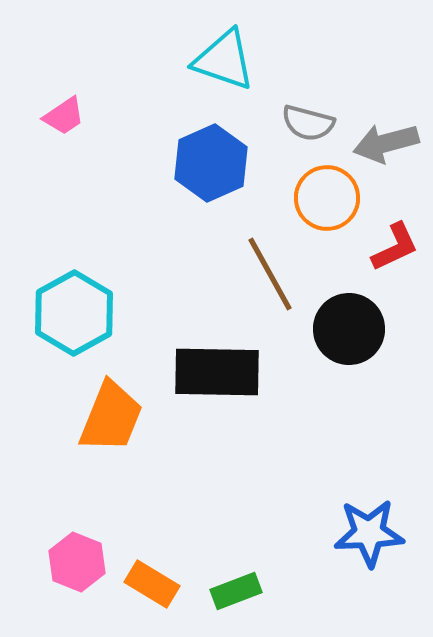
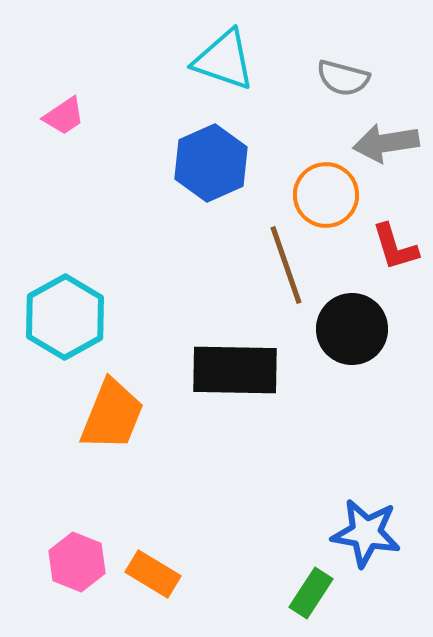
gray semicircle: moved 35 px right, 45 px up
gray arrow: rotated 6 degrees clockwise
orange circle: moved 1 px left, 3 px up
red L-shape: rotated 98 degrees clockwise
brown line: moved 16 px right, 9 px up; rotated 10 degrees clockwise
cyan hexagon: moved 9 px left, 4 px down
black circle: moved 3 px right
black rectangle: moved 18 px right, 2 px up
orange trapezoid: moved 1 px right, 2 px up
blue star: moved 3 px left; rotated 12 degrees clockwise
orange rectangle: moved 1 px right, 10 px up
green rectangle: moved 75 px right, 2 px down; rotated 36 degrees counterclockwise
